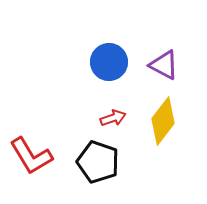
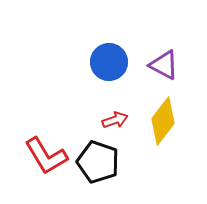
red arrow: moved 2 px right, 2 px down
red L-shape: moved 15 px right
